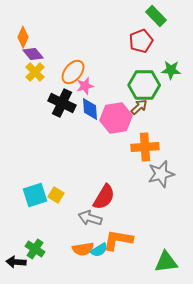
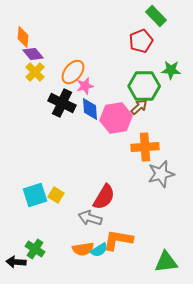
orange diamond: rotated 20 degrees counterclockwise
green hexagon: moved 1 px down
